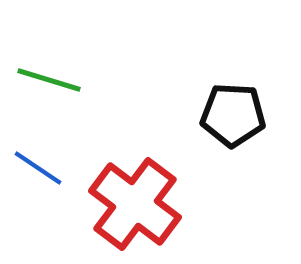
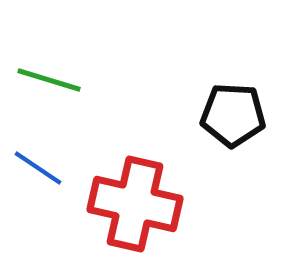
red cross: rotated 24 degrees counterclockwise
